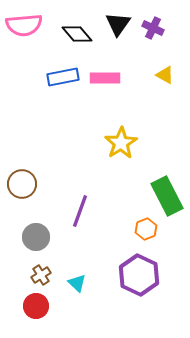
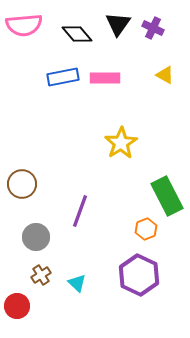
red circle: moved 19 px left
